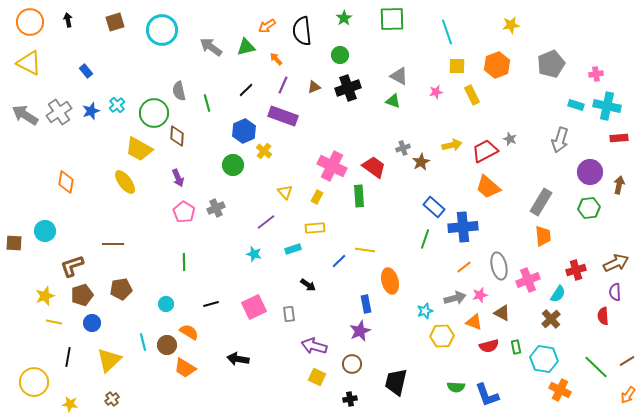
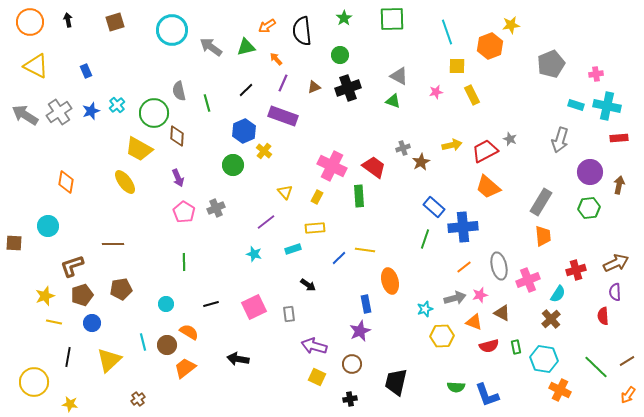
cyan circle at (162, 30): moved 10 px right
yellow triangle at (29, 63): moved 7 px right, 3 px down
orange hexagon at (497, 65): moved 7 px left, 19 px up
blue rectangle at (86, 71): rotated 16 degrees clockwise
purple line at (283, 85): moved 2 px up
cyan circle at (45, 231): moved 3 px right, 5 px up
blue line at (339, 261): moved 3 px up
cyan star at (425, 311): moved 2 px up
orange trapezoid at (185, 368): rotated 110 degrees clockwise
brown cross at (112, 399): moved 26 px right
